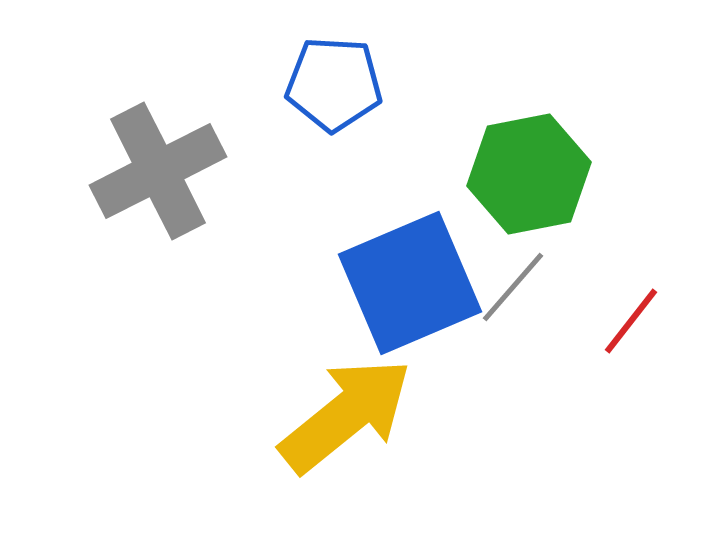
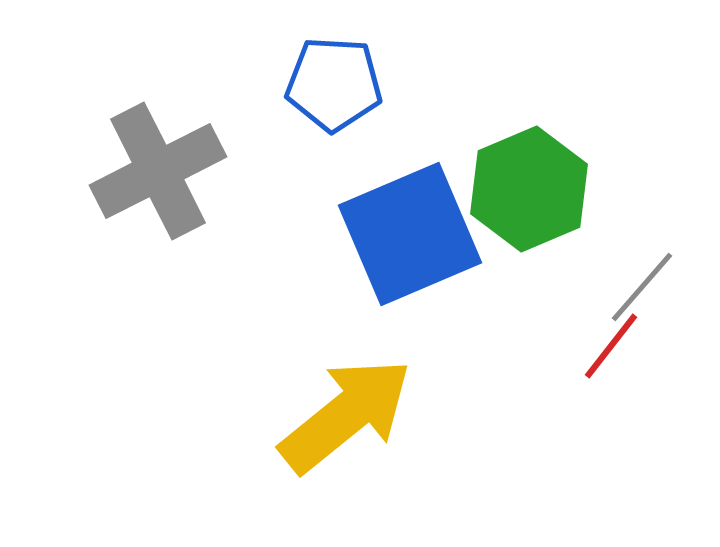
green hexagon: moved 15 px down; rotated 12 degrees counterclockwise
blue square: moved 49 px up
gray line: moved 129 px right
red line: moved 20 px left, 25 px down
